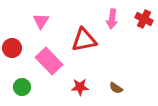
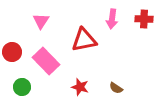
red cross: rotated 24 degrees counterclockwise
red circle: moved 4 px down
pink rectangle: moved 3 px left
red star: rotated 18 degrees clockwise
